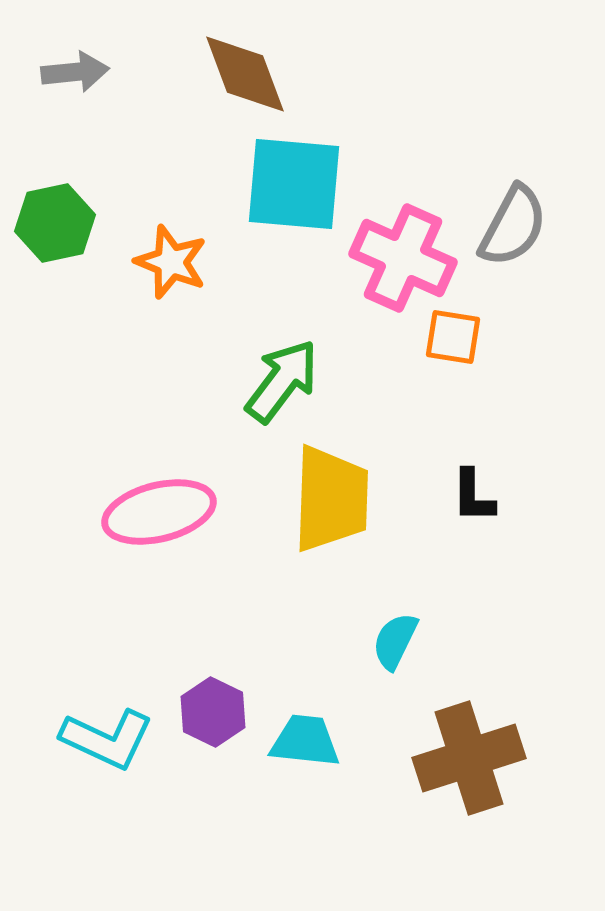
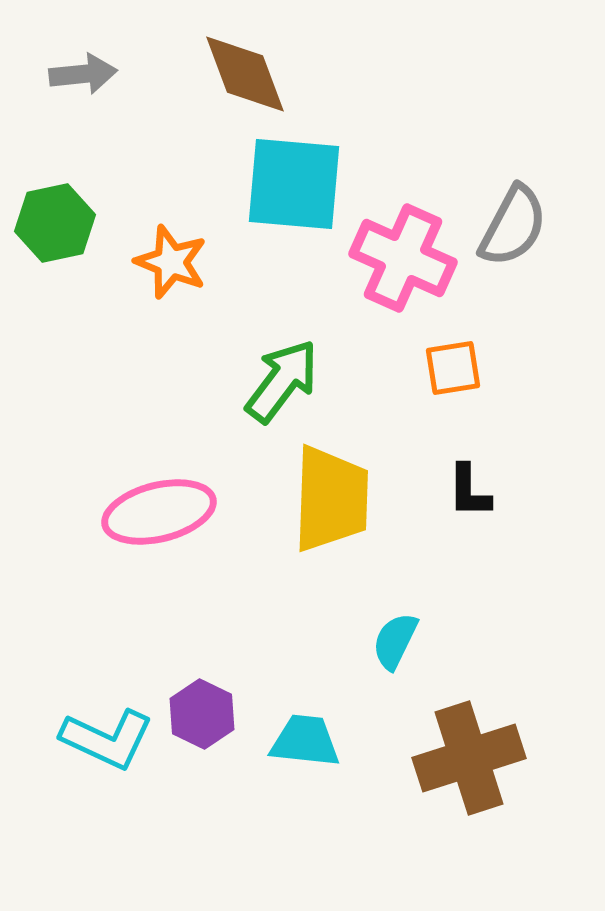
gray arrow: moved 8 px right, 2 px down
orange square: moved 31 px down; rotated 18 degrees counterclockwise
black L-shape: moved 4 px left, 5 px up
purple hexagon: moved 11 px left, 2 px down
